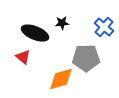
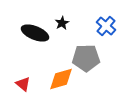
black star: rotated 24 degrees counterclockwise
blue cross: moved 2 px right, 1 px up
red triangle: moved 27 px down
